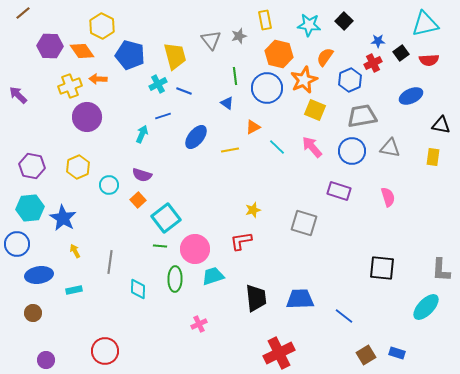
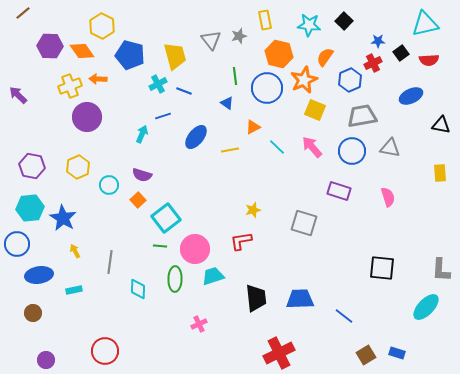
yellow rectangle at (433, 157): moved 7 px right, 16 px down; rotated 12 degrees counterclockwise
